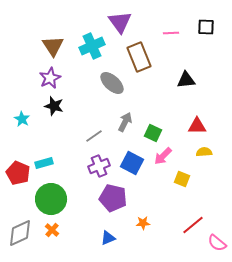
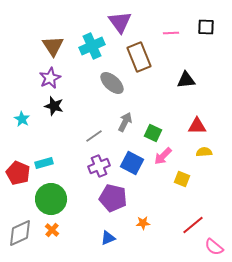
pink semicircle: moved 3 px left, 4 px down
